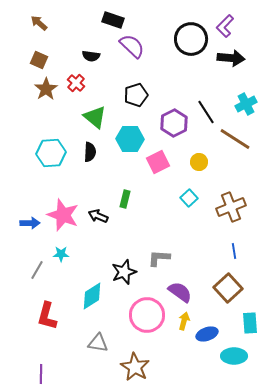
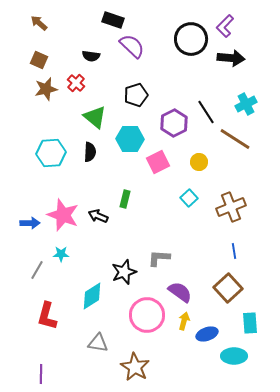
brown star at (46, 89): rotated 20 degrees clockwise
